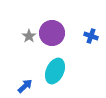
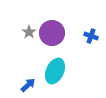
gray star: moved 4 px up
blue arrow: moved 3 px right, 1 px up
